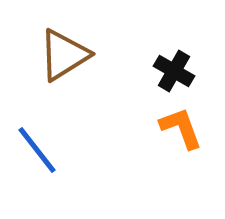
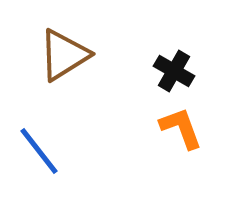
blue line: moved 2 px right, 1 px down
